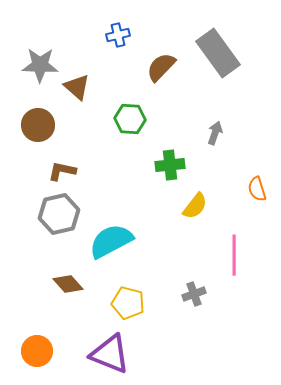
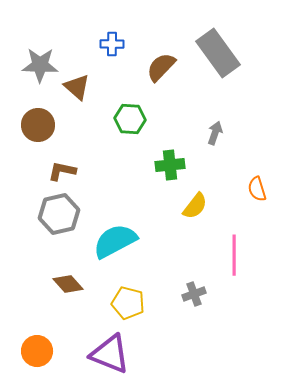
blue cross: moved 6 px left, 9 px down; rotated 15 degrees clockwise
cyan semicircle: moved 4 px right
